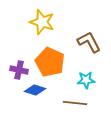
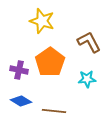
yellow star: moved 1 px up
orange pentagon: rotated 12 degrees clockwise
cyan star: moved 1 px right, 1 px up
blue diamond: moved 14 px left, 11 px down; rotated 15 degrees clockwise
brown line: moved 21 px left, 8 px down
